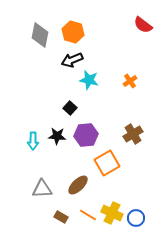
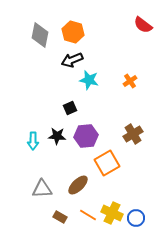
black square: rotated 24 degrees clockwise
purple hexagon: moved 1 px down
brown rectangle: moved 1 px left
